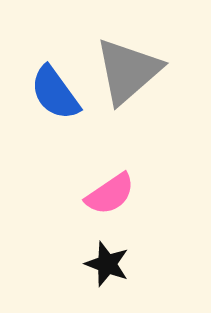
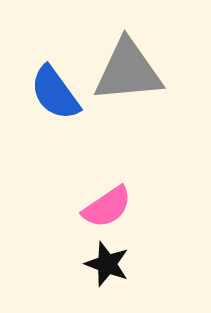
gray triangle: rotated 36 degrees clockwise
pink semicircle: moved 3 px left, 13 px down
